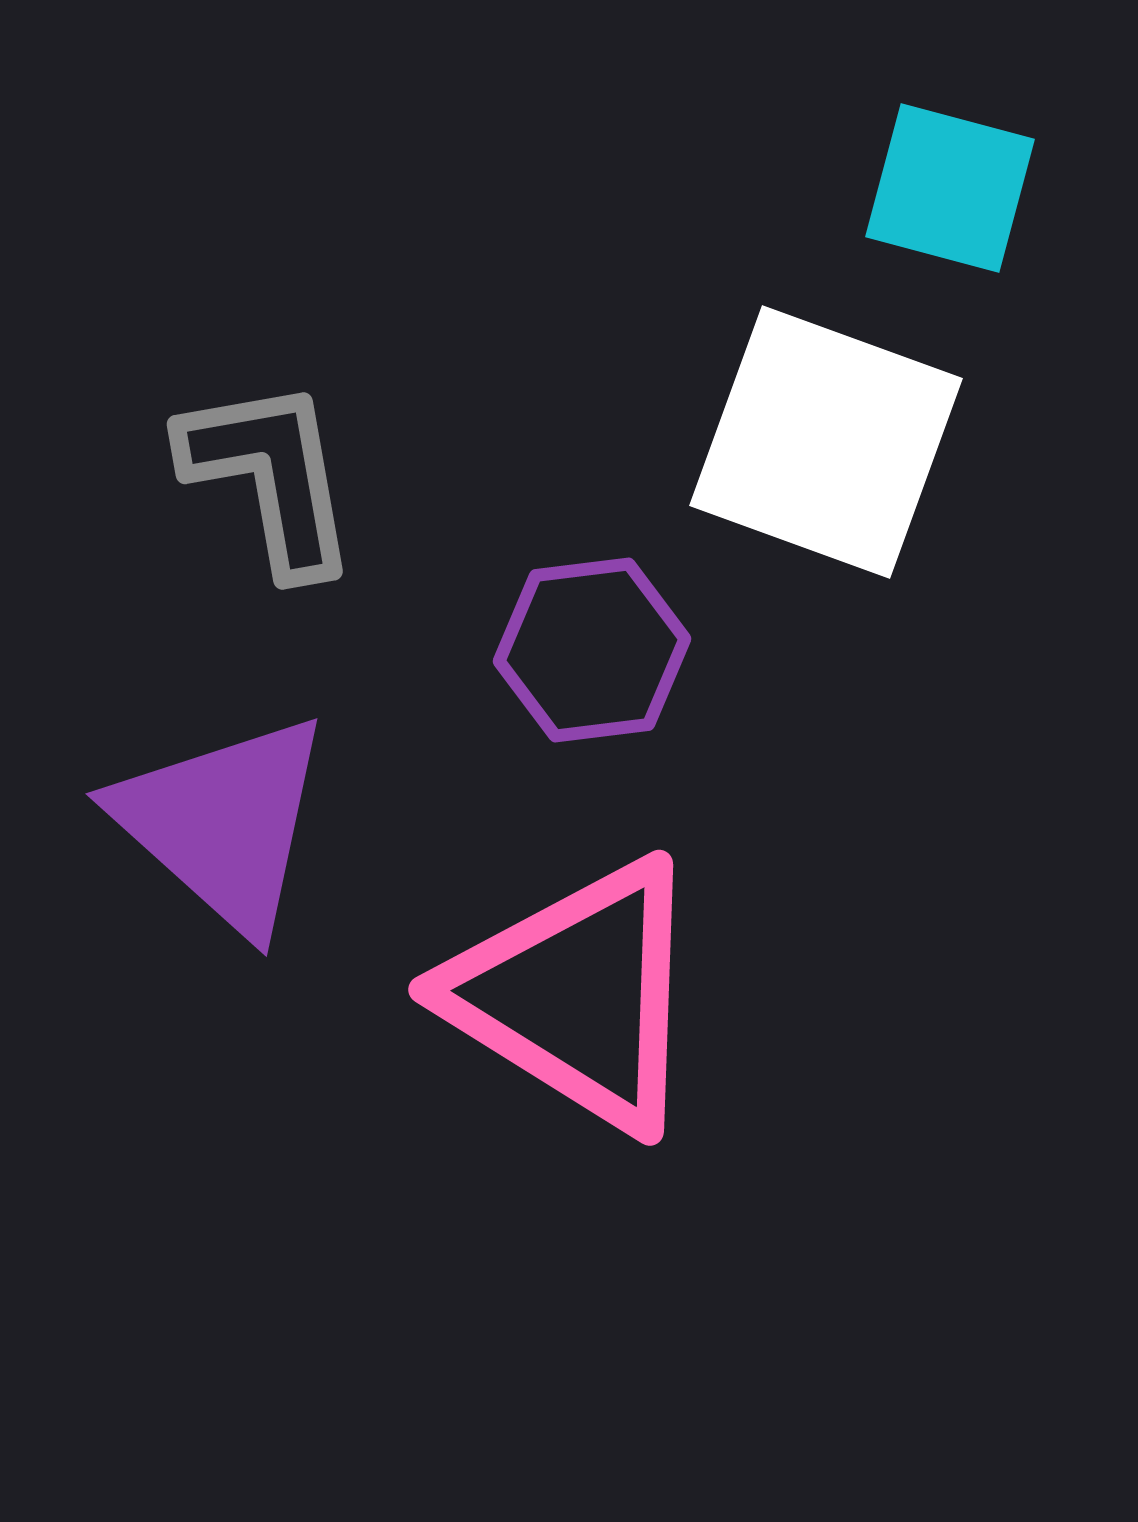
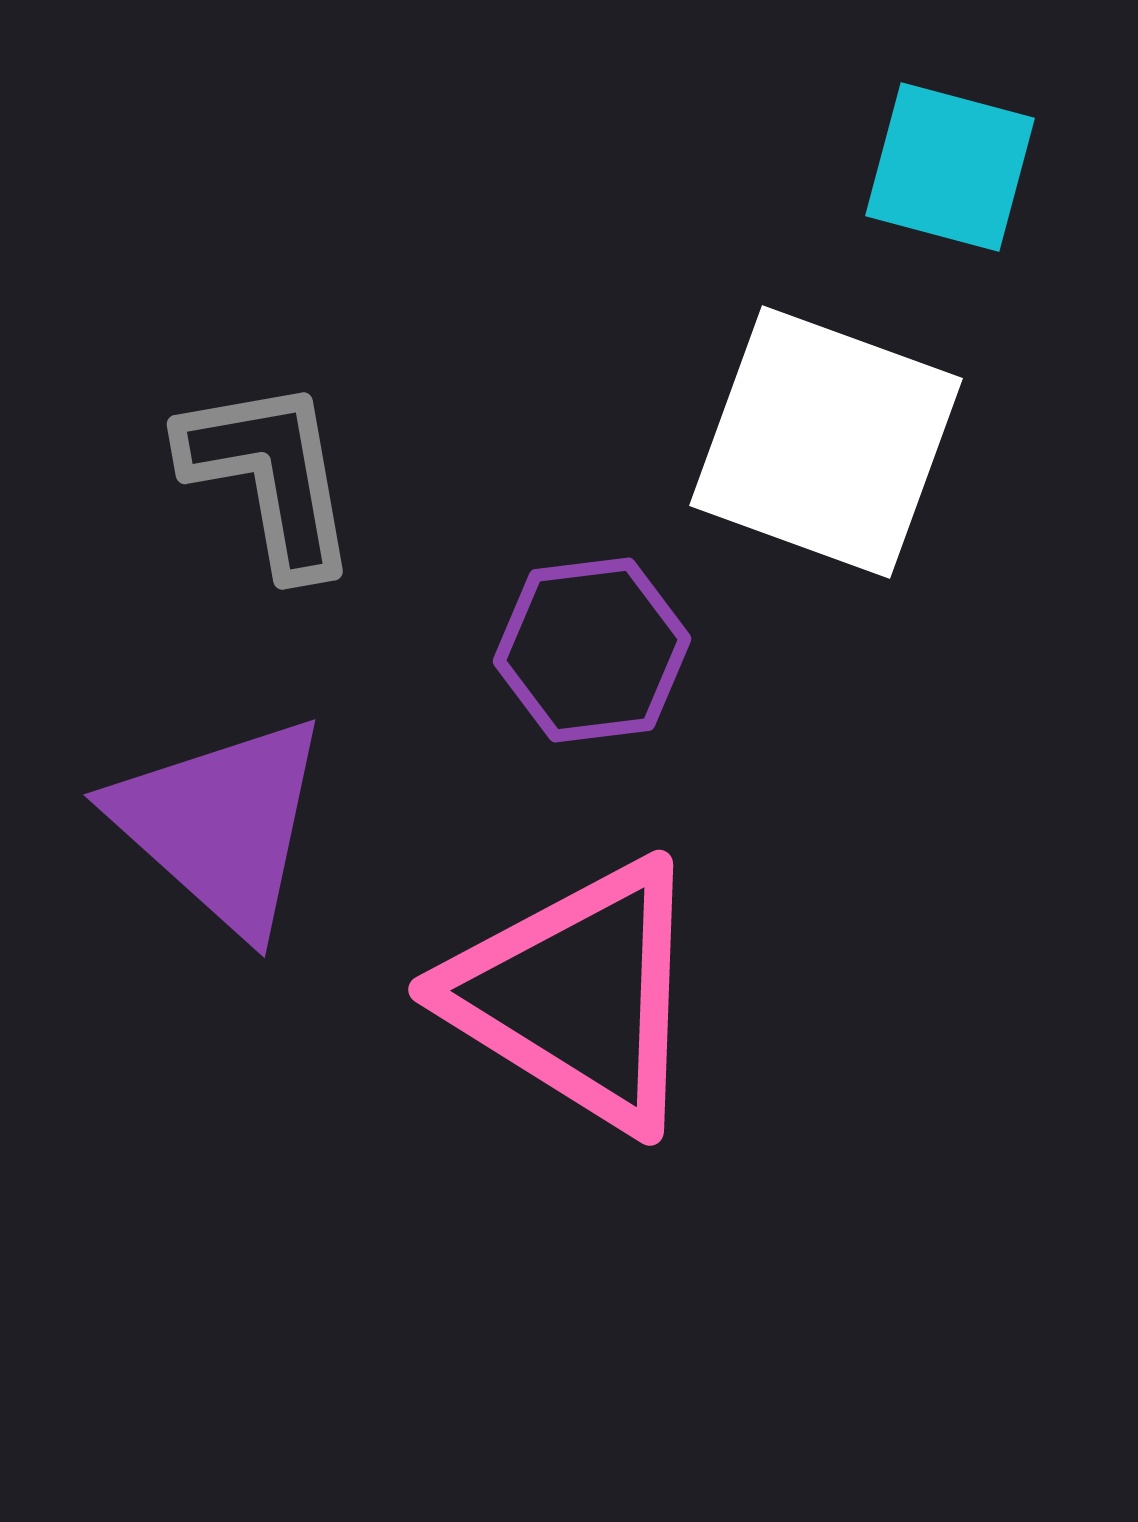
cyan square: moved 21 px up
purple triangle: moved 2 px left, 1 px down
